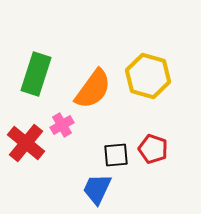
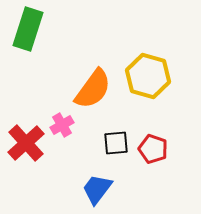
green rectangle: moved 8 px left, 45 px up
red cross: rotated 9 degrees clockwise
black square: moved 12 px up
blue trapezoid: rotated 12 degrees clockwise
